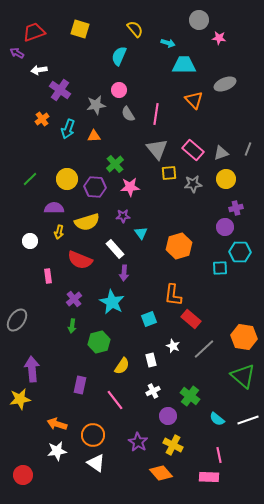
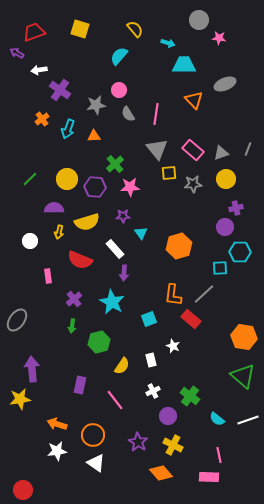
cyan semicircle at (119, 56): rotated 18 degrees clockwise
gray line at (204, 349): moved 55 px up
red circle at (23, 475): moved 15 px down
